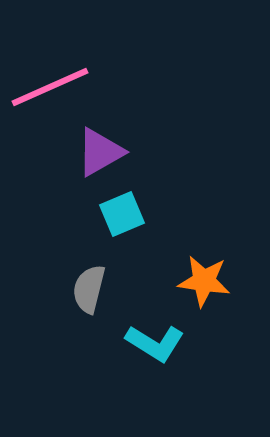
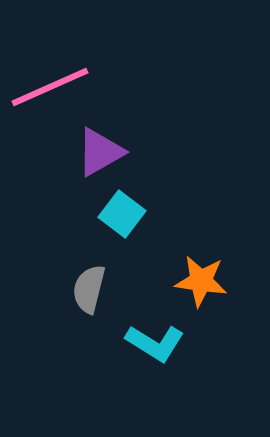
cyan square: rotated 30 degrees counterclockwise
orange star: moved 3 px left
